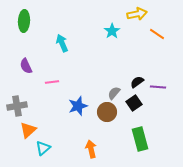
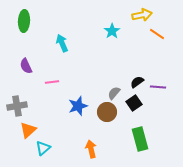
yellow arrow: moved 5 px right, 1 px down
